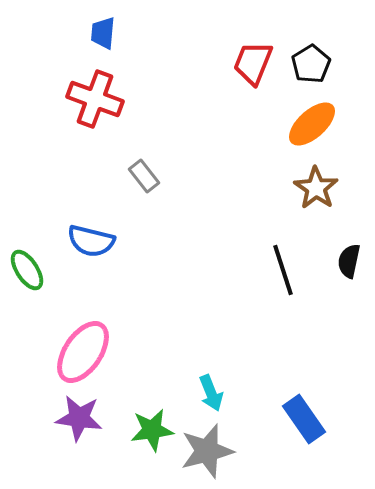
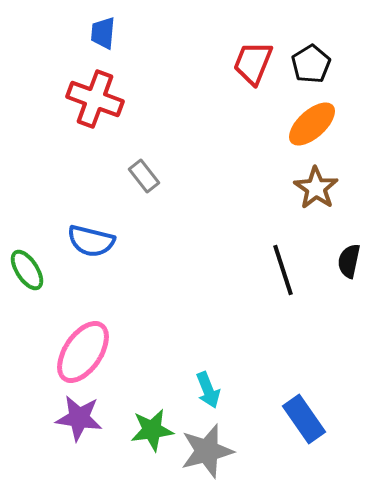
cyan arrow: moved 3 px left, 3 px up
